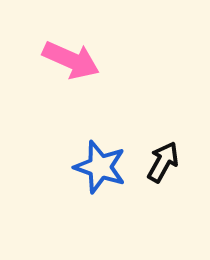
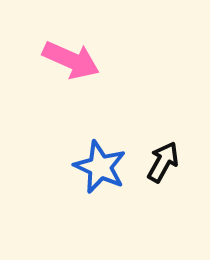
blue star: rotated 6 degrees clockwise
